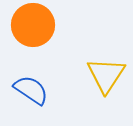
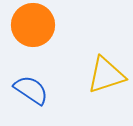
yellow triangle: rotated 39 degrees clockwise
